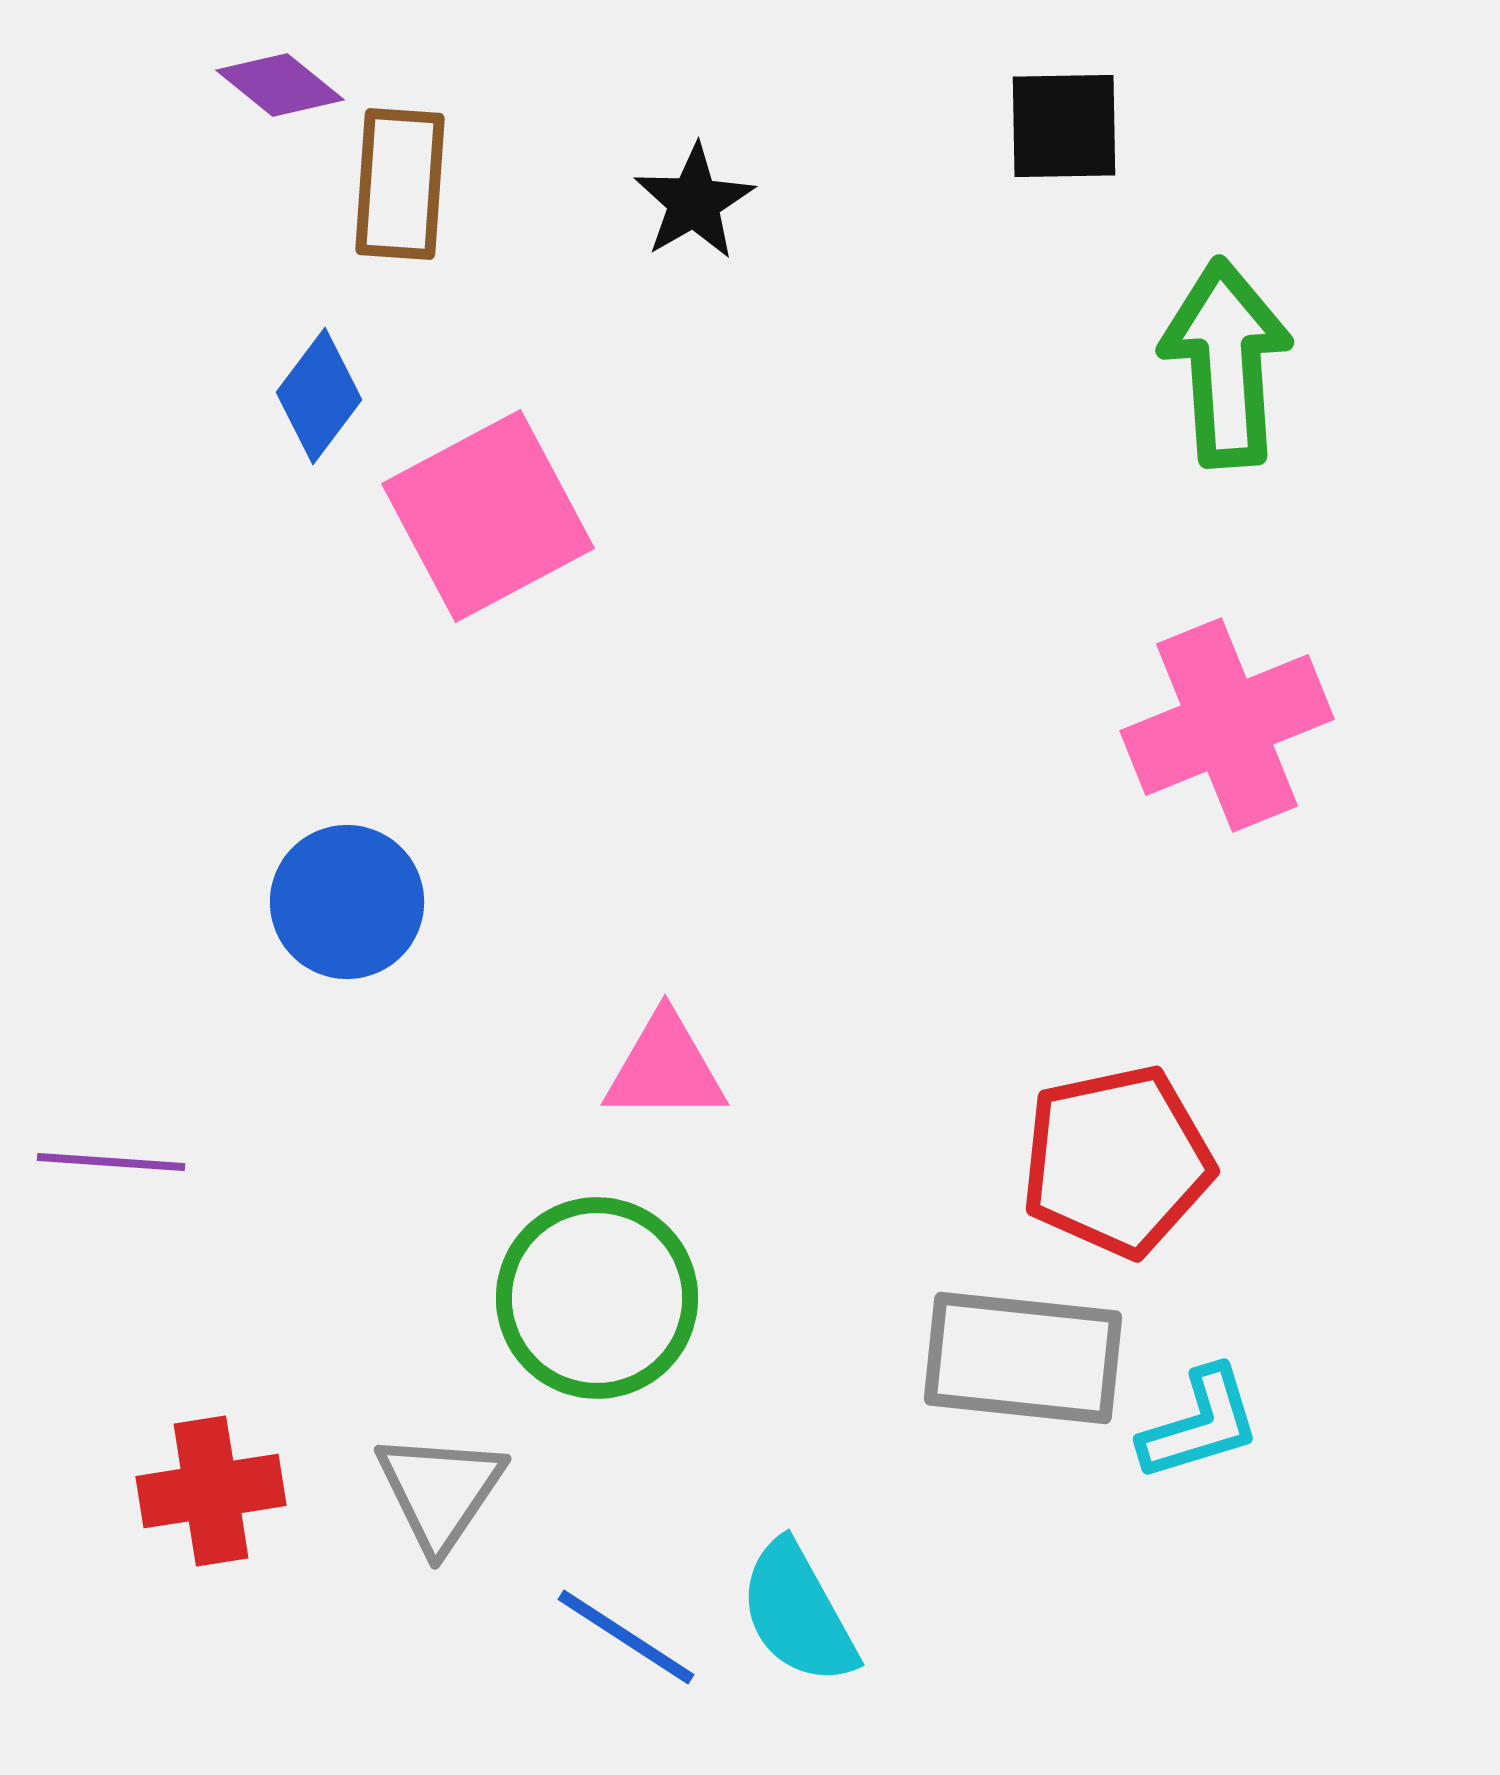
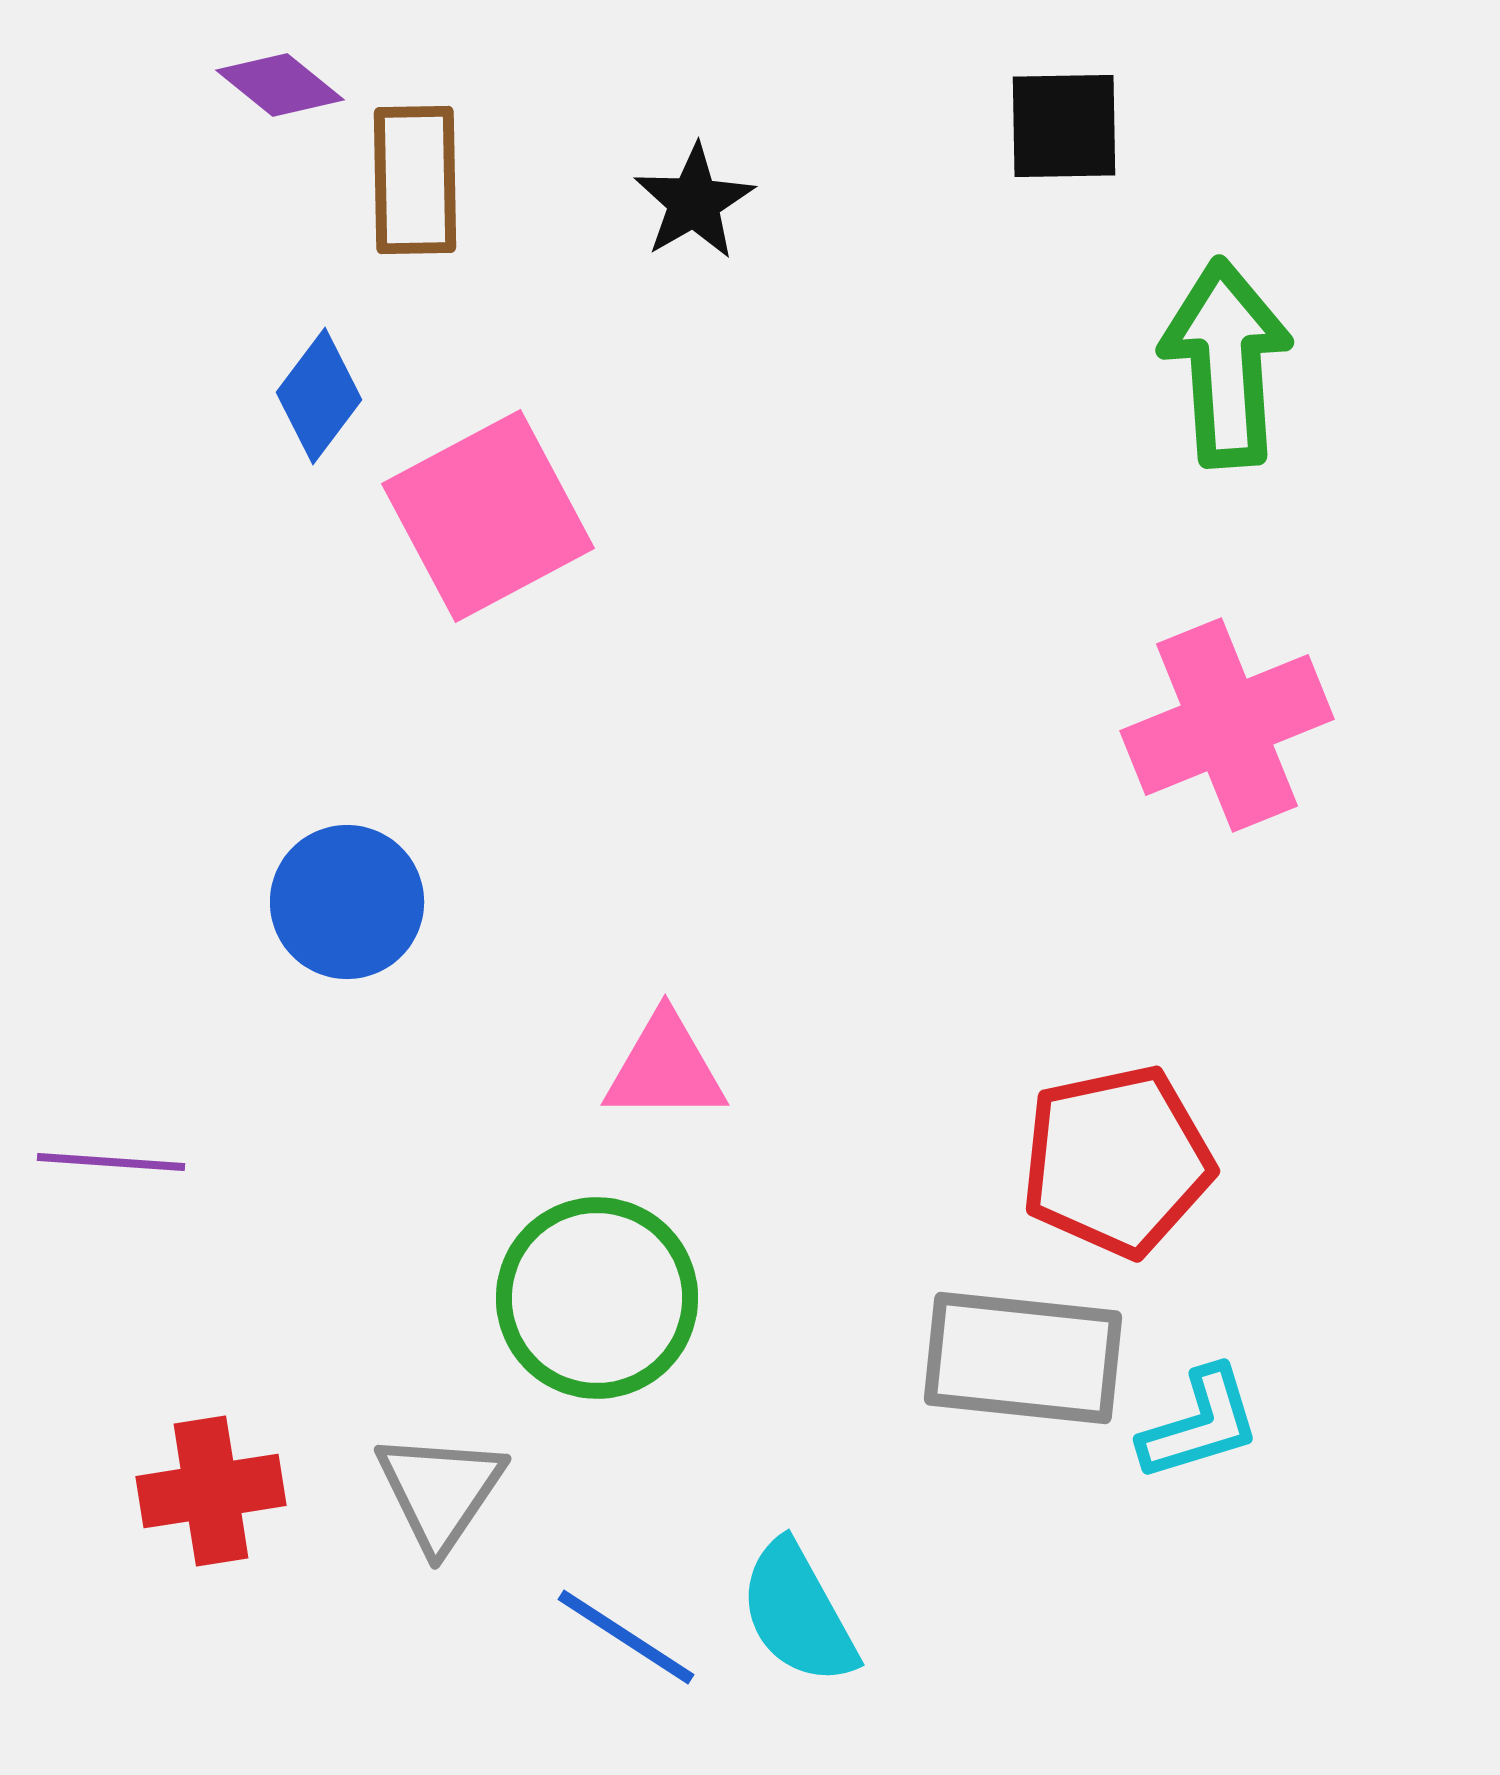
brown rectangle: moved 15 px right, 4 px up; rotated 5 degrees counterclockwise
